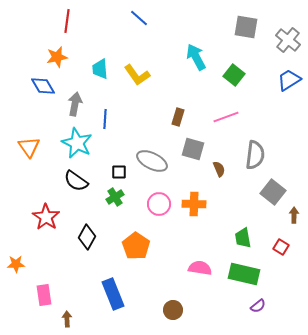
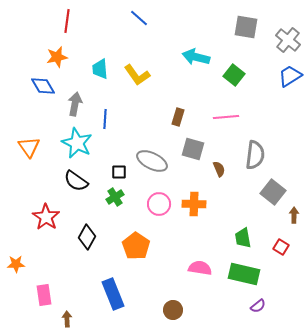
cyan arrow at (196, 57): rotated 48 degrees counterclockwise
blue trapezoid at (289, 80): moved 1 px right, 4 px up
pink line at (226, 117): rotated 15 degrees clockwise
